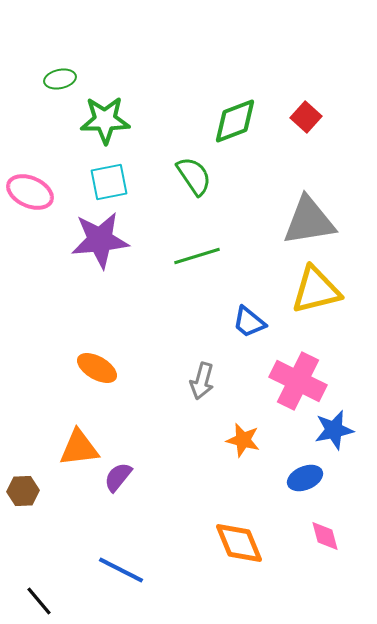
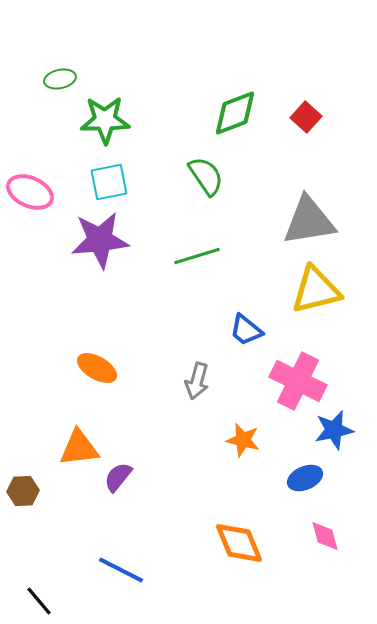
green diamond: moved 8 px up
green semicircle: moved 12 px right
blue trapezoid: moved 3 px left, 8 px down
gray arrow: moved 5 px left
